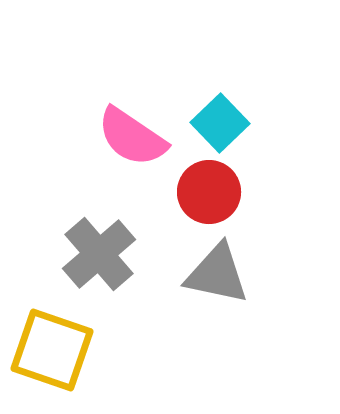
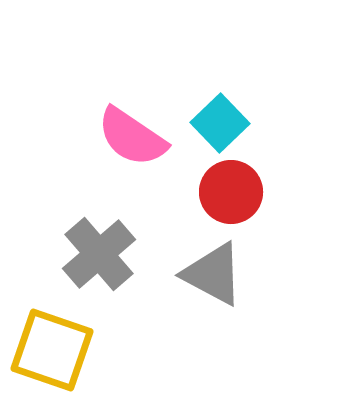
red circle: moved 22 px right
gray triangle: moved 4 px left; rotated 16 degrees clockwise
